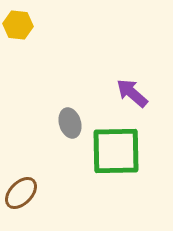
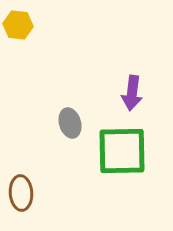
purple arrow: rotated 124 degrees counterclockwise
green square: moved 6 px right
brown ellipse: rotated 48 degrees counterclockwise
